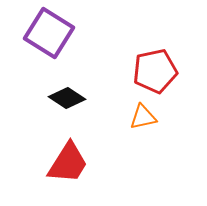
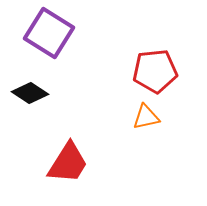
red pentagon: rotated 6 degrees clockwise
black diamond: moved 37 px left, 5 px up
orange triangle: moved 3 px right
